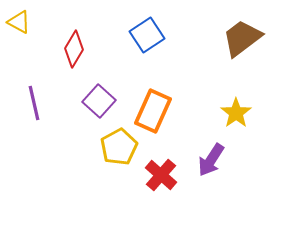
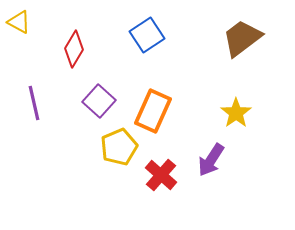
yellow pentagon: rotated 6 degrees clockwise
